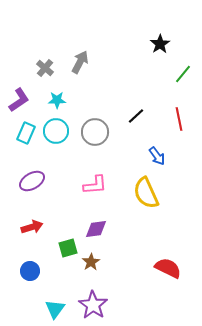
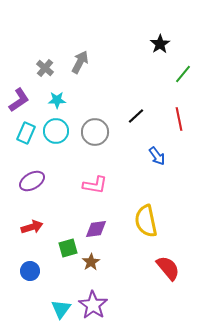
pink L-shape: rotated 15 degrees clockwise
yellow semicircle: moved 28 px down; rotated 12 degrees clockwise
red semicircle: rotated 24 degrees clockwise
cyan triangle: moved 6 px right
